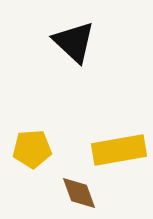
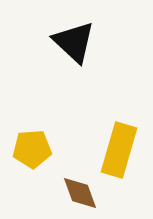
yellow rectangle: rotated 64 degrees counterclockwise
brown diamond: moved 1 px right
